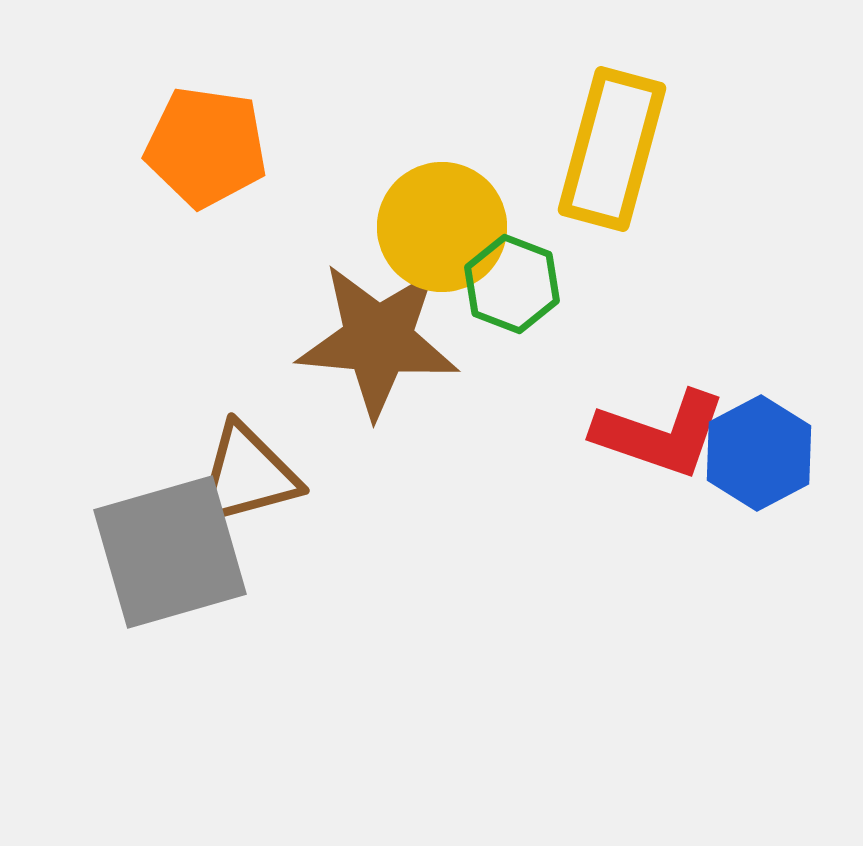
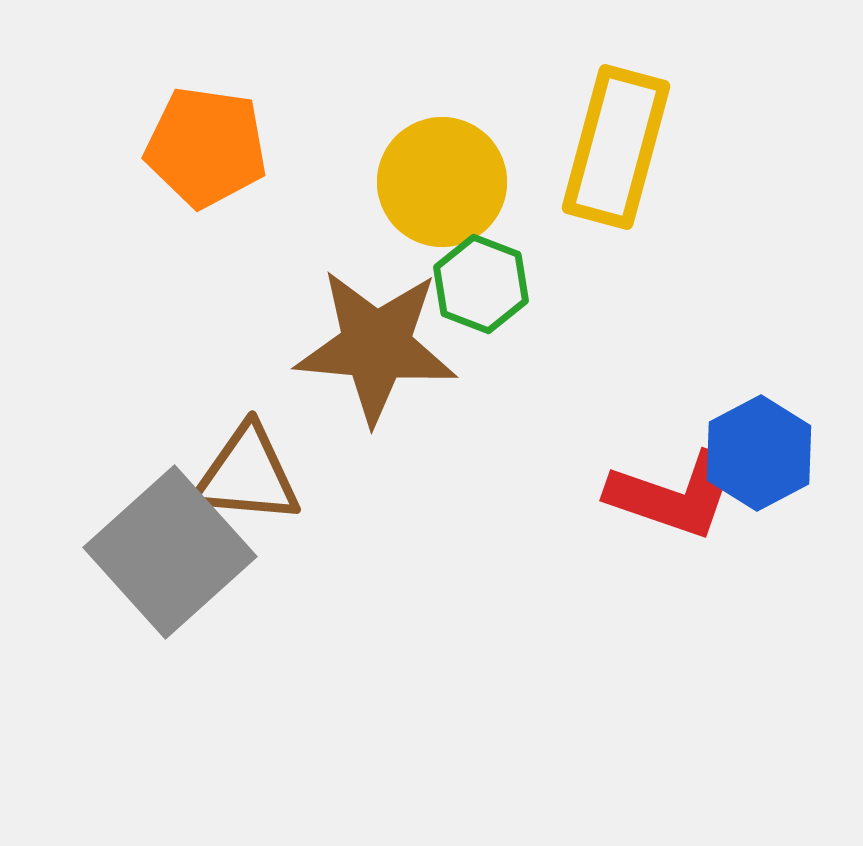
yellow rectangle: moved 4 px right, 2 px up
yellow circle: moved 45 px up
green hexagon: moved 31 px left
brown star: moved 2 px left, 6 px down
red L-shape: moved 14 px right, 61 px down
brown triangle: rotated 20 degrees clockwise
gray square: rotated 26 degrees counterclockwise
